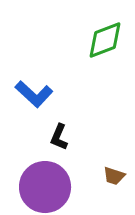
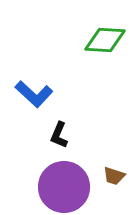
green diamond: rotated 24 degrees clockwise
black L-shape: moved 2 px up
purple circle: moved 19 px right
